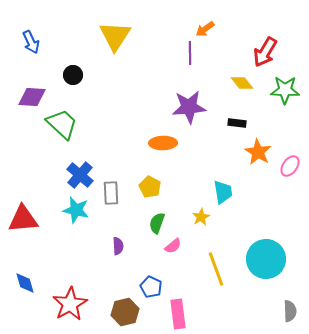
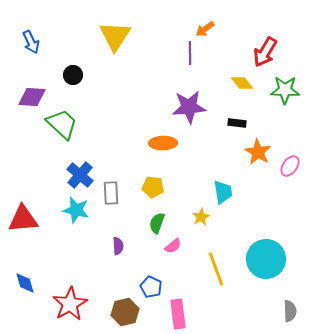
yellow pentagon: moved 3 px right; rotated 20 degrees counterclockwise
